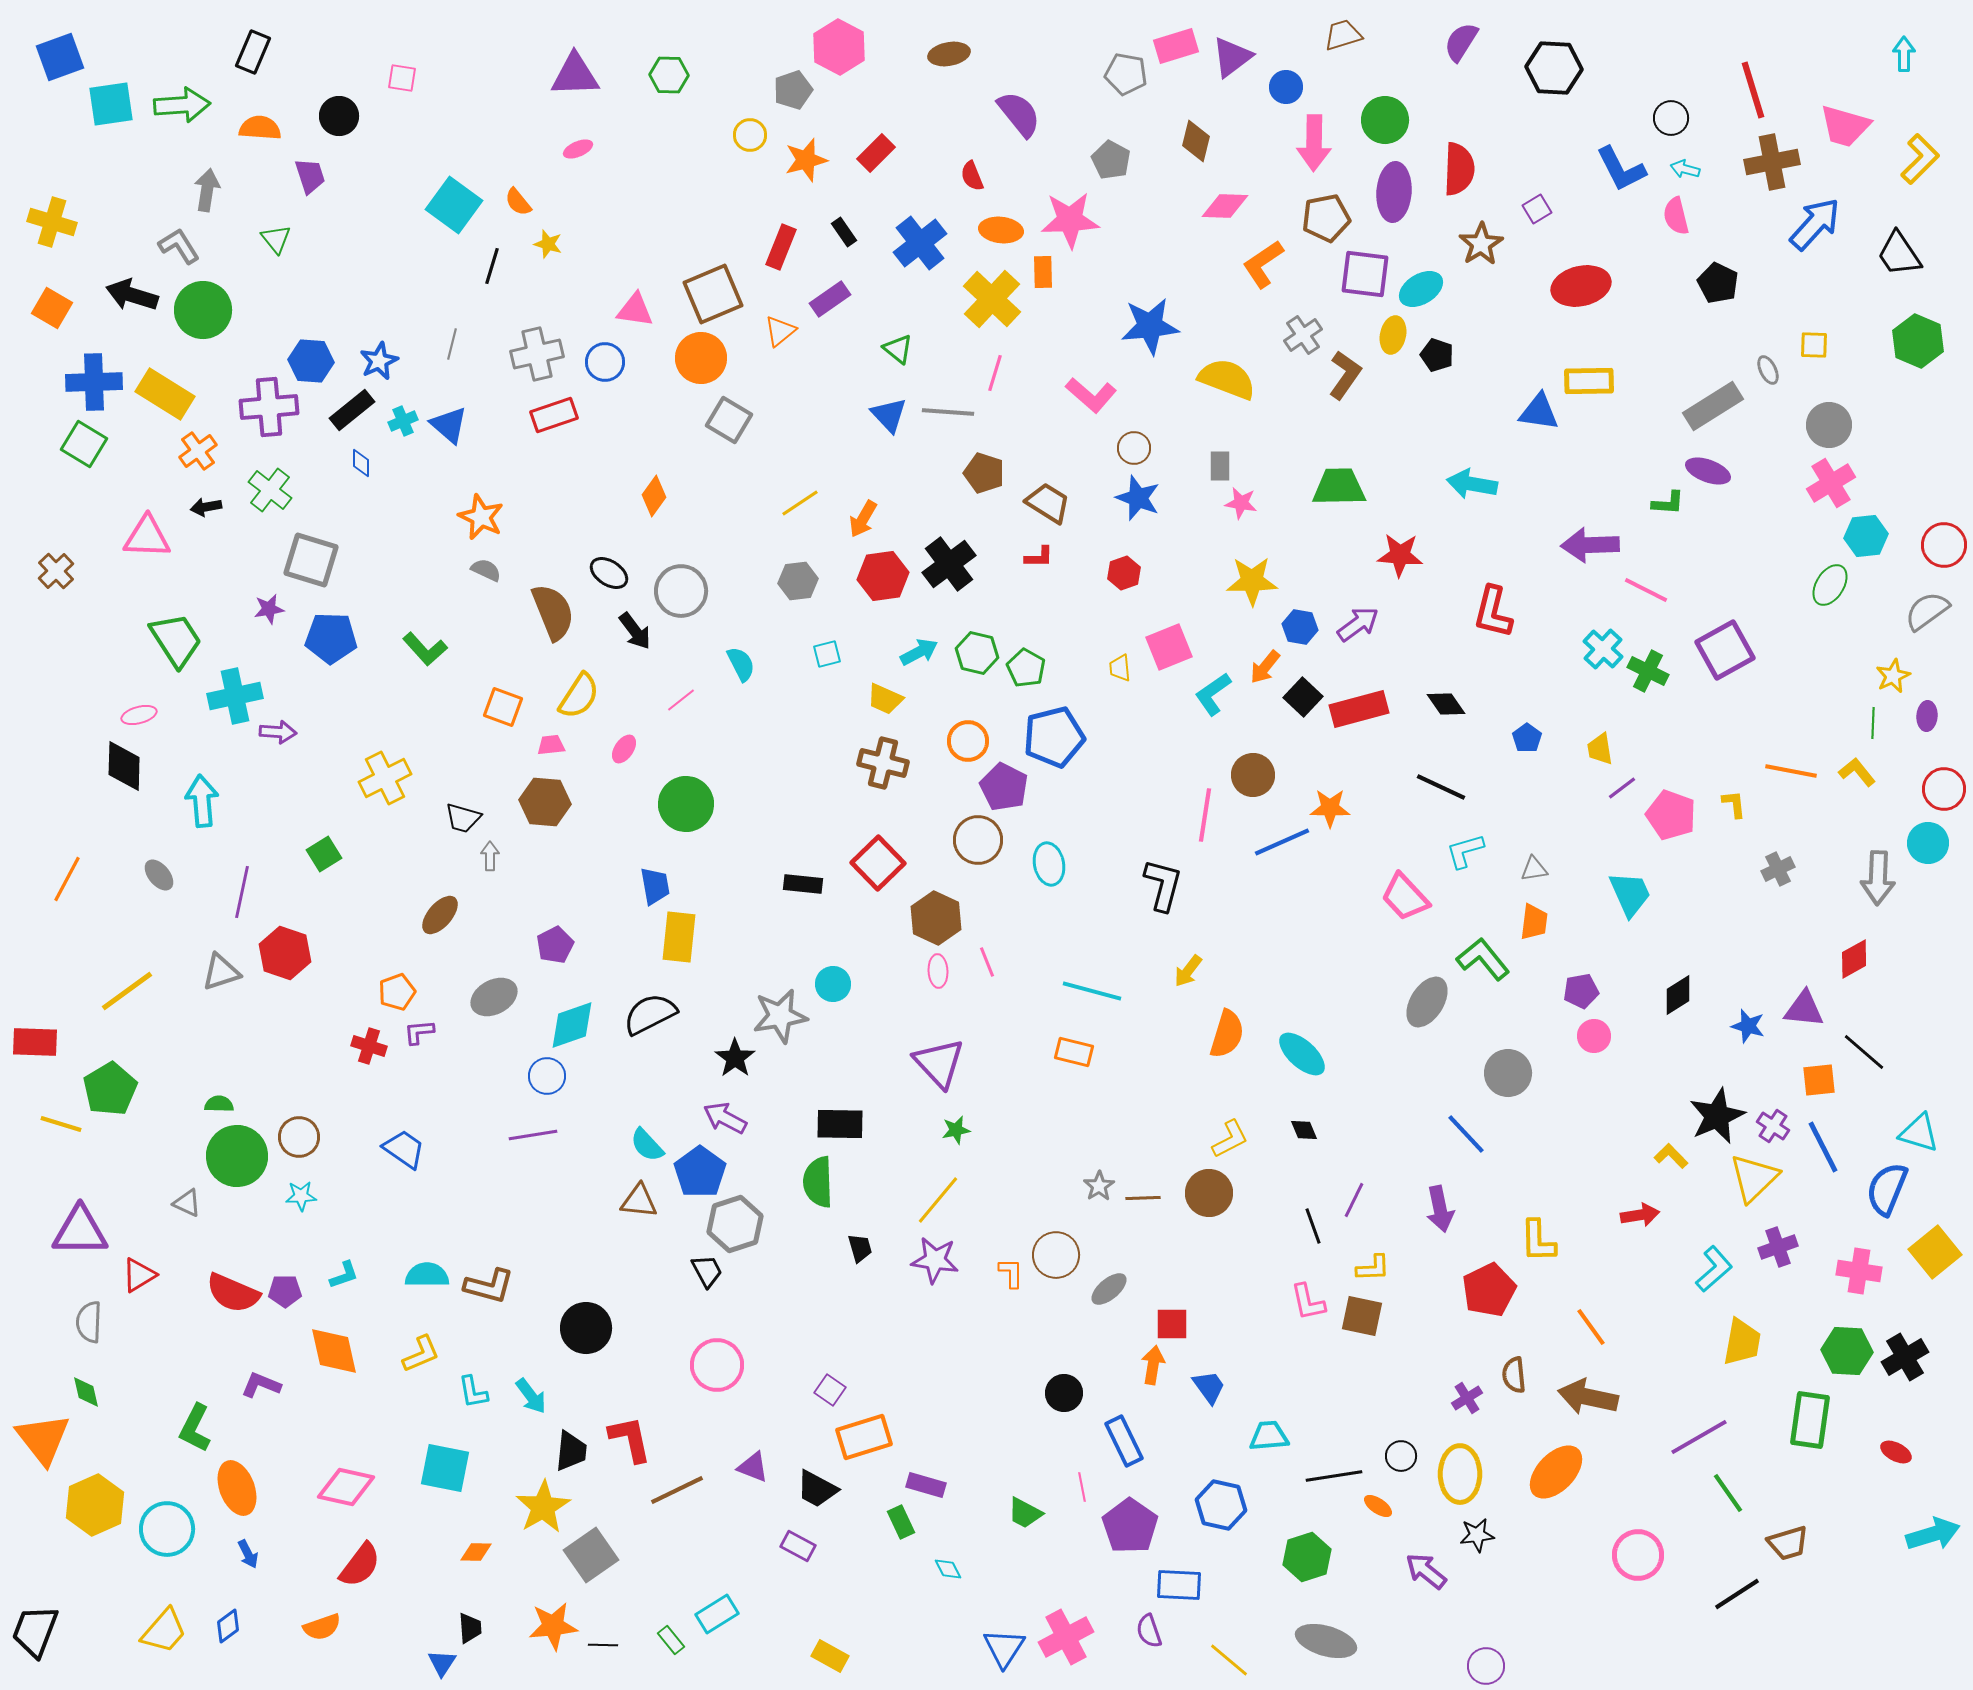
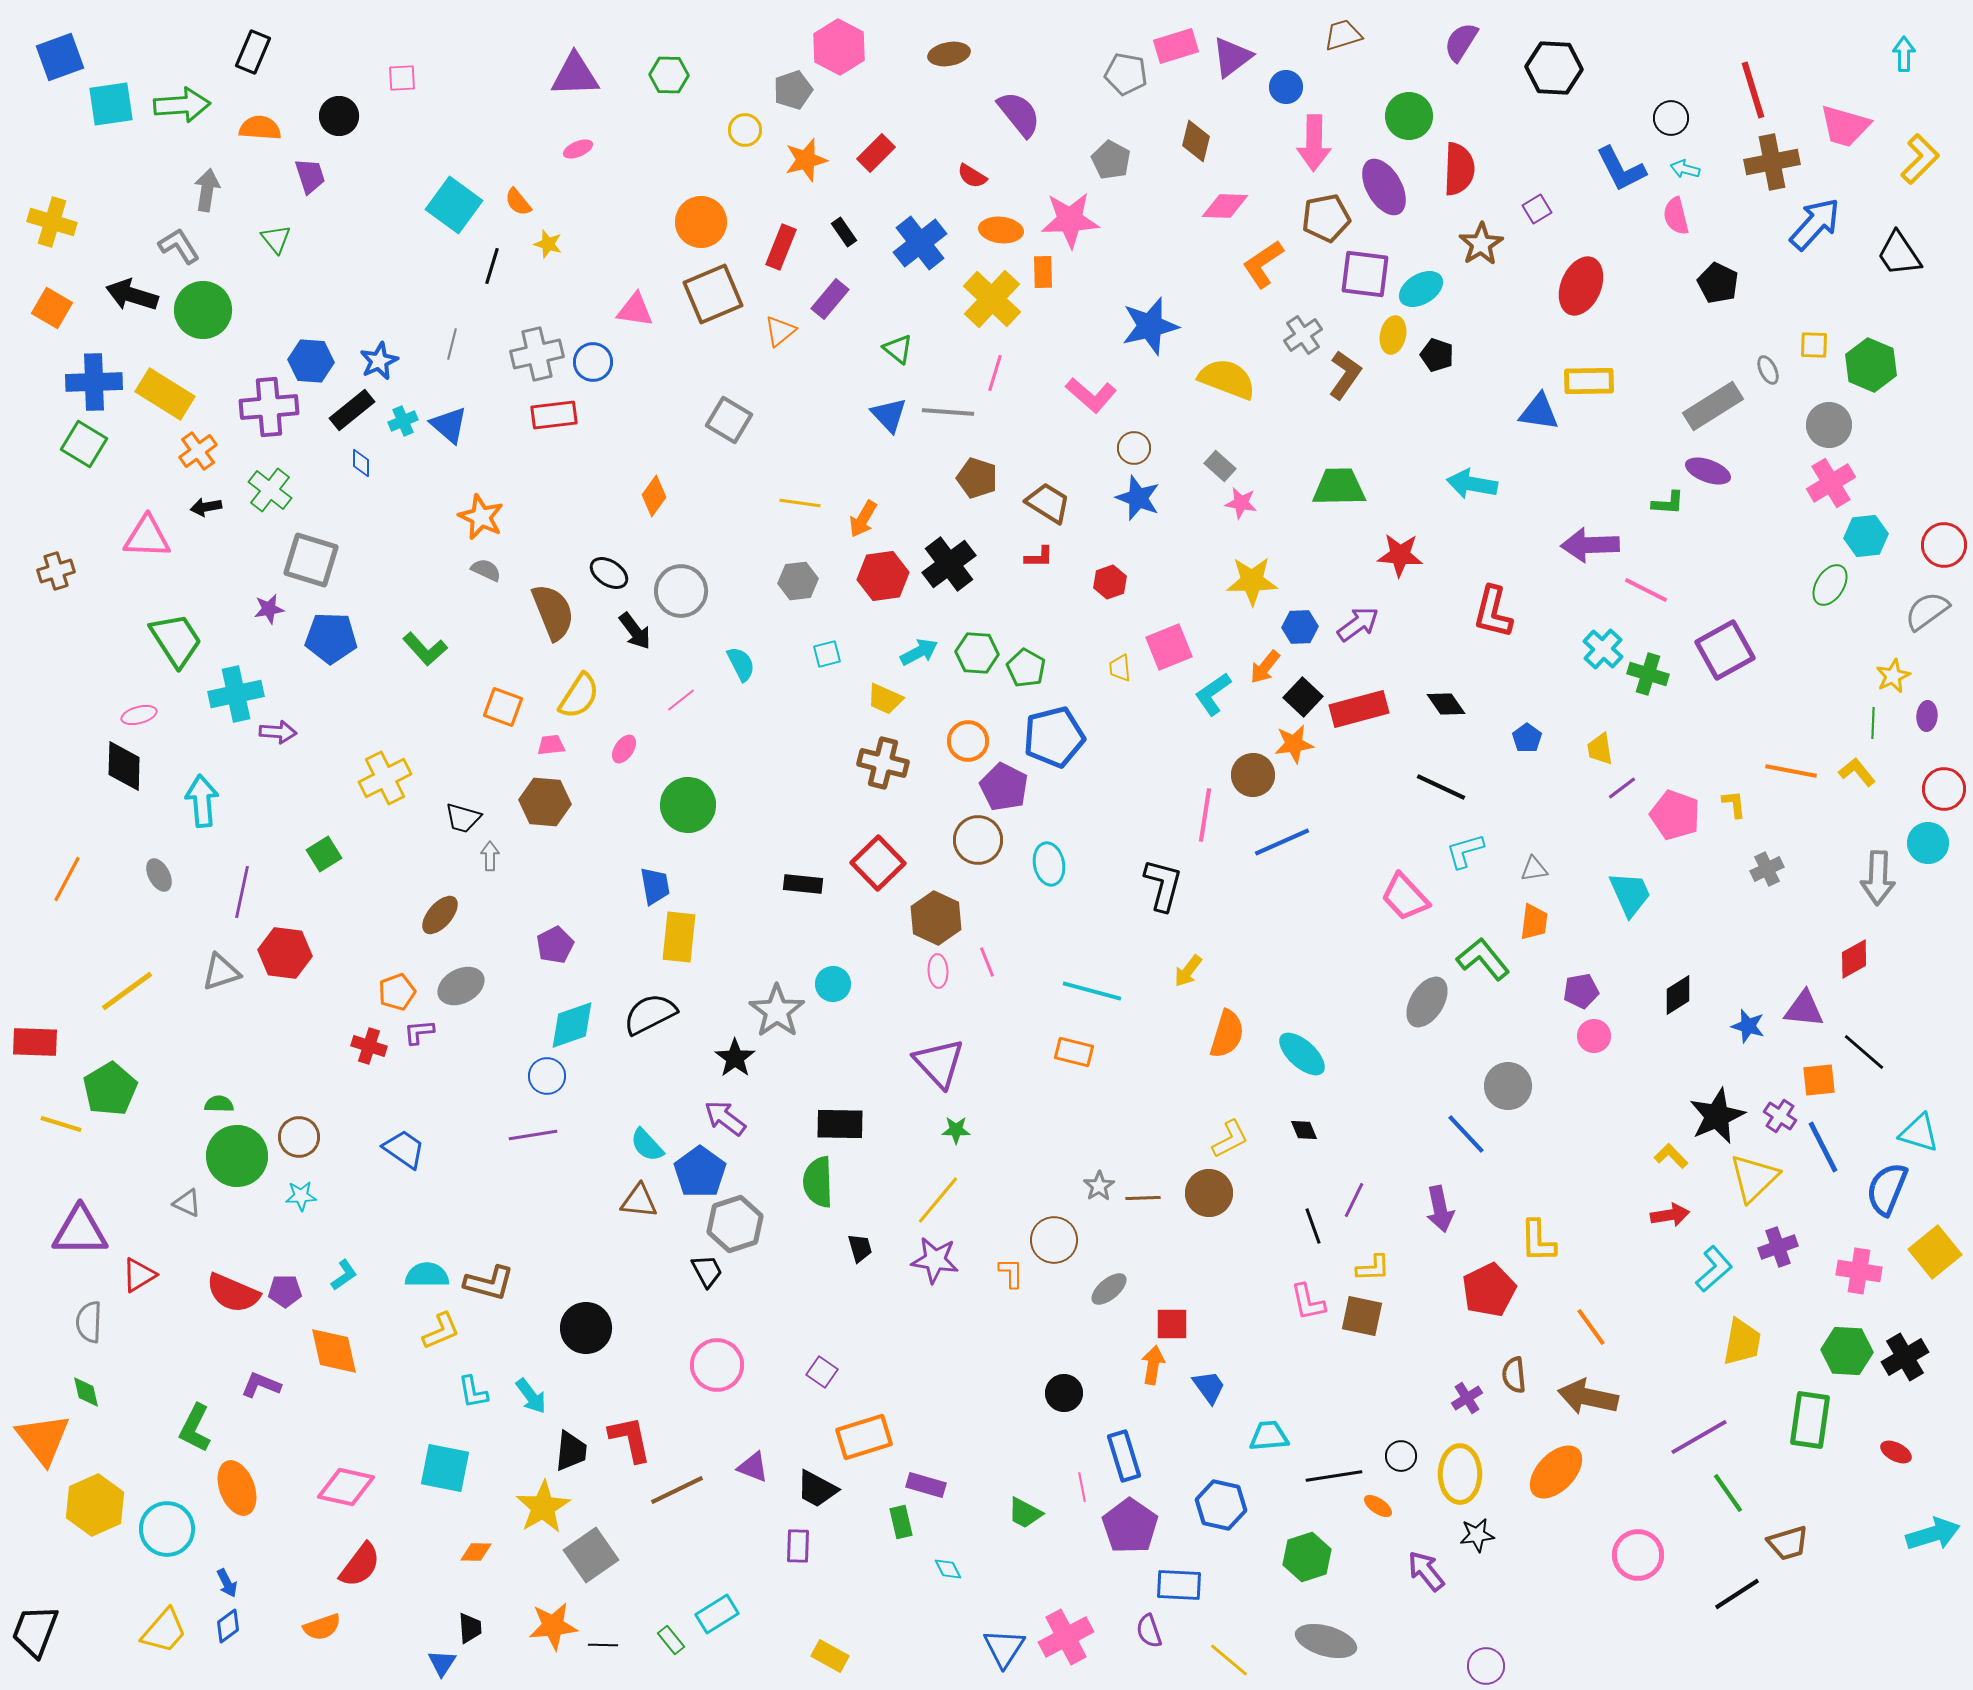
pink square at (402, 78): rotated 12 degrees counterclockwise
green circle at (1385, 120): moved 24 px right, 4 px up
yellow circle at (750, 135): moved 5 px left, 5 px up
red semicircle at (972, 176): rotated 36 degrees counterclockwise
purple ellipse at (1394, 192): moved 10 px left, 5 px up; rotated 34 degrees counterclockwise
red ellipse at (1581, 286): rotated 54 degrees counterclockwise
purple rectangle at (830, 299): rotated 15 degrees counterclockwise
blue star at (1150, 326): rotated 8 degrees counterclockwise
green hexagon at (1918, 341): moved 47 px left, 24 px down
orange circle at (701, 358): moved 136 px up
blue circle at (605, 362): moved 12 px left
red rectangle at (554, 415): rotated 12 degrees clockwise
gray rectangle at (1220, 466): rotated 48 degrees counterclockwise
brown pentagon at (984, 473): moved 7 px left, 5 px down
yellow line at (800, 503): rotated 42 degrees clockwise
brown cross at (56, 571): rotated 27 degrees clockwise
red hexagon at (1124, 573): moved 14 px left, 9 px down
blue hexagon at (1300, 627): rotated 12 degrees counterclockwise
green hexagon at (977, 653): rotated 9 degrees counterclockwise
green cross at (1648, 671): moved 3 px down; rotated 9 degrees counterclockwise
cyan cross at (235, 696): moved 1 px right, 2 px up
green circle at (686, 804): moved 2 px right, 1 px down
orange star at (1330, 808): moved 36 px left, 64 px up; rotated 9 degrees counterclockwise
pink pentagon at (1671, 815): moved 4 px right
gray cross at (1778, 869): moved 11 px left
gray ellipse at (159, 875): rotated 12 degrees clockwise
red hexagon at (285, 953): rotated 12 degrees counterclockwise
gray ellipse at (494, 997): moved 33 px left, 11 px up
gray star at (780, 1016): moved 3 px left, 5 px up; rotated 26 degrees counterclockwise
gray circle at (1508, 1073): moved 13 px down
purple arrow at (725, 1118): rotated 9 degrees clockwise
purple cross at (1773, 1126): moved 7 px right, 10 px up
green star at (956, 1130): rotated 12 degrees clockwise
red arrow at (1640, 1215): moved 30 px right
brown circle at (1056, 1255): moved 2 px left, 15 px up
cyan L-shape at (344, 1275): rotated 16 degrees counterclockwise
brown L-shape at (489, 1286): moved 3 px up
yellow L-shape at (421, 1354): moved 20 px right, 23 px up
purple square at (830, 1390): moved 8 px left, 18 px up
blue rectangle at (1124, 1441): moved 15 px down; rotated 9 degrees clockwise
green rectangle at (901, 1522): rotated 12 degrees clockwise
purple rectangle at (798, 1546): rotated 64 degrees clockwise
blue arrow at (248, 1554): moved 21 px left, 29 px down
purple arrow at (1426, 1571): rotated 12 degrees clockwise
